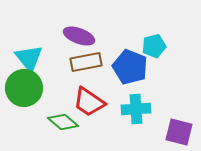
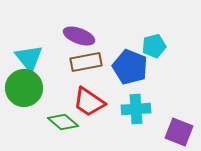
purple square: rotated 8 degrees clockwise
